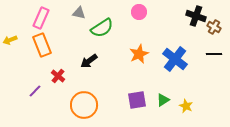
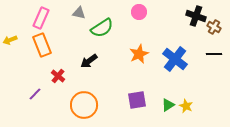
purple line: moved 3 px down
green triangle: moved 5 px right, 5 px down
